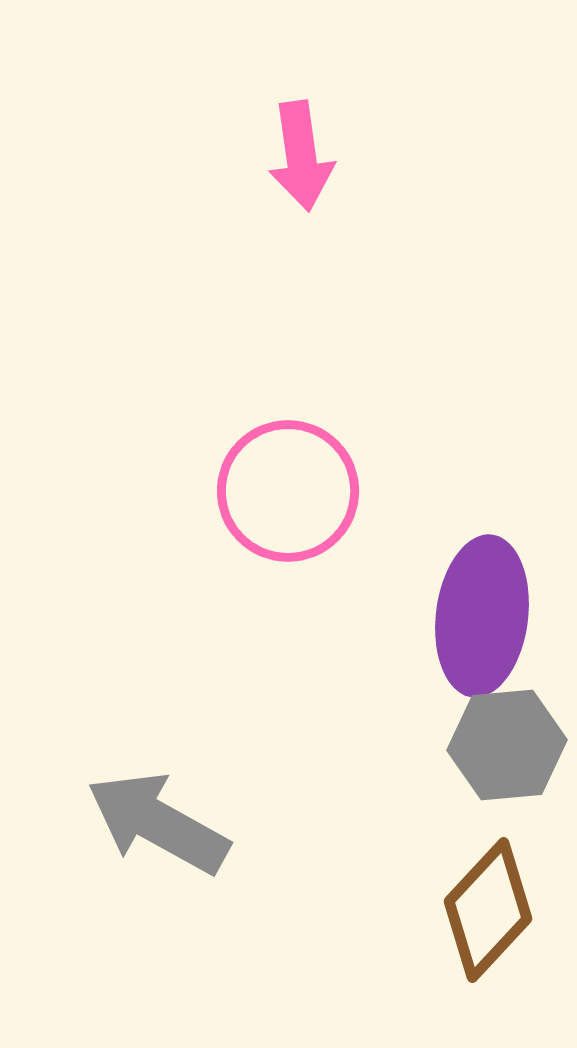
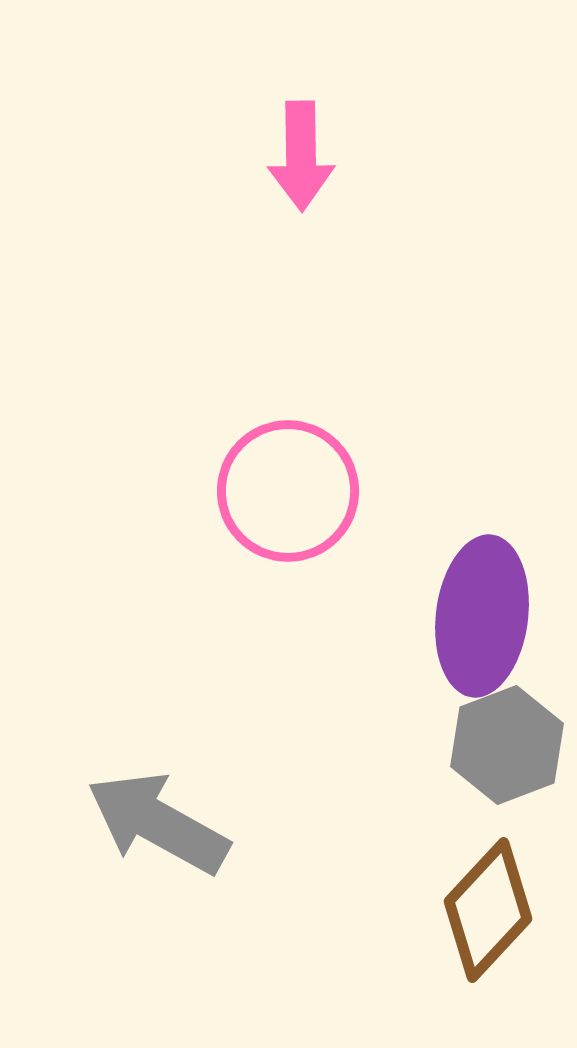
pink arrow: rotated 7 degrees clockwise
gray hexagon: rotated 16 degrees counterclockwise
